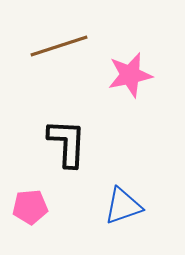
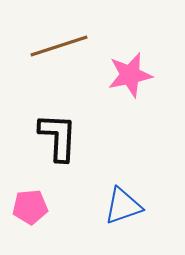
black L-shape: moved 9 px left, 6 px up
